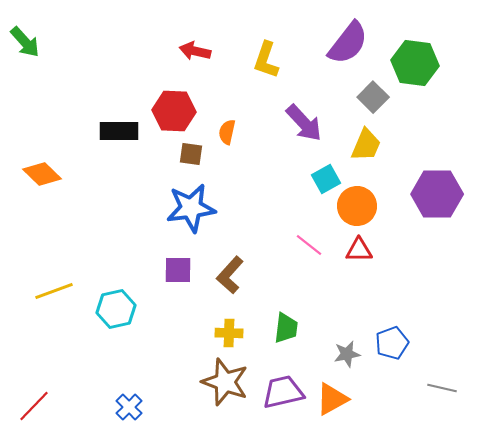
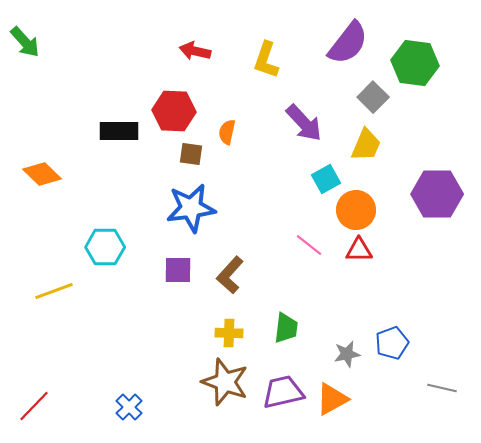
orange circle: moved 1 px left, 4 px down
cyan hexagon: moved 11 px left, 62 px up; rotated 12 degrees clockwise
